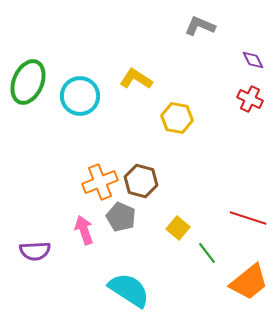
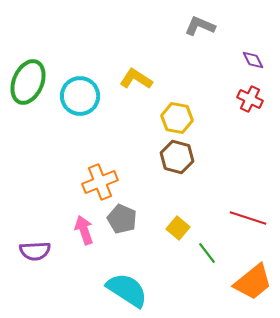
brown hexagon: moved 36 px right, 24 px up
gray pentagon: moved 1 px right, 2 px down
orange trapezoid: moved 4 px right
cyan semicircle: moved 2 px left
